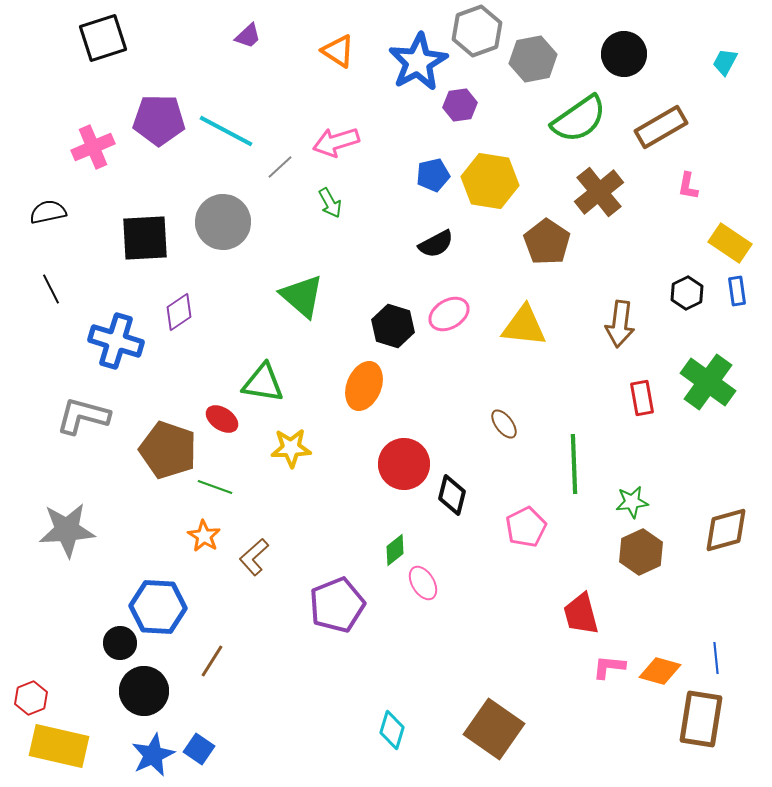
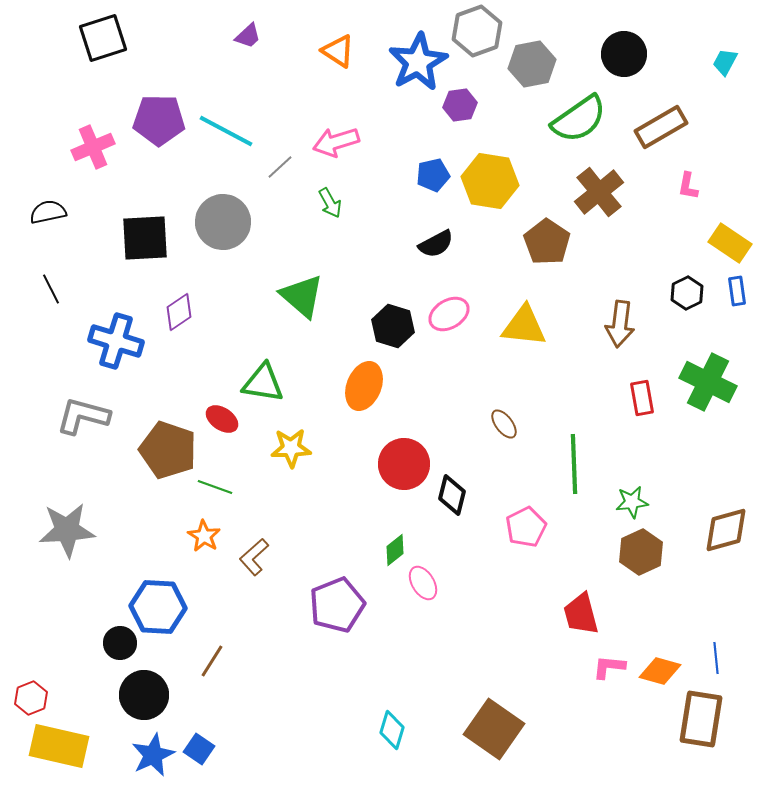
gray hexagon at (533, 59): moved 1 px left, 5 px down
green cross at (708, 382): rotated 10 degrees counterclockwise
black circle at (144, 691): moved 4 px down
